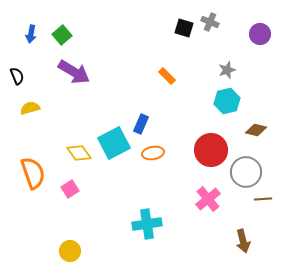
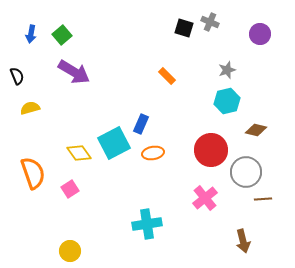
pink cross: moved 3 px left, 1 px up
